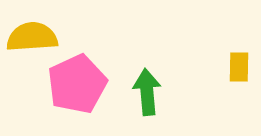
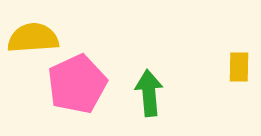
yellow semicircle: moved 1 px right, 1 px down
green arrow: moved 2 px right, 1 px down
